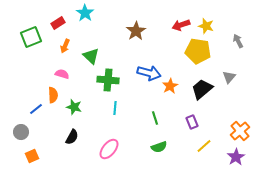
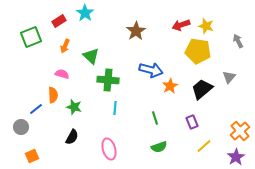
red rectangle: moved 1 px right, 2 px up
blue arrow: moved 2 px right, 3 px up
gray circle: moved 5 px up
pink ellipse: rotated 55 degrees counterclockwise
